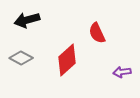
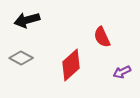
red semicircle: moved 5 px right, 4 px down
red diamond: moved 4 px right, 5 px down
purple arrow: rotated 18 degrees counterclockwise
